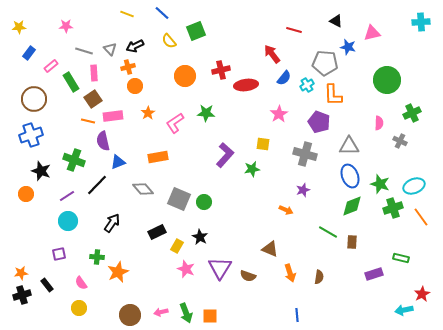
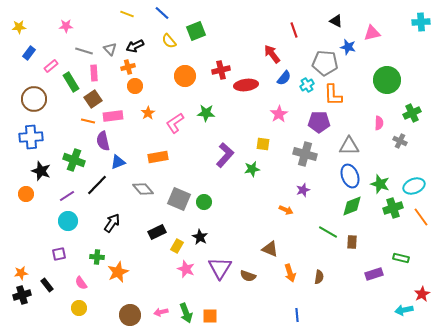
red line at (294, 30): rotated 56 degrees clockwise
purple pentagon at (319, 122): rotated 20 degrees counterclockwise
blue cross at (31, 135): moved 2 px down; rotated 15 degrees clockwise
